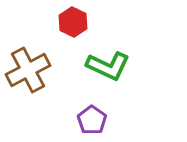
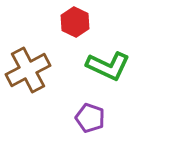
red hexagon: moved 2 px right
purple pentagon: moved 2 px left, 2 px up; rotated 16 degrees counterclockwise
